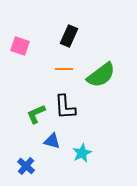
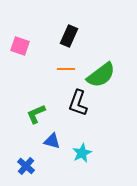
orange line: moved 2 px right
black L-shape: moved 13 px right, 4 px up; rotated 24 degrees clockwise
